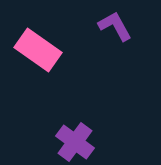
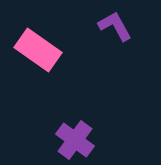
purple cross: moved 2 px up
